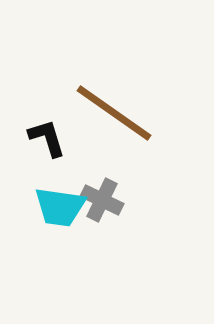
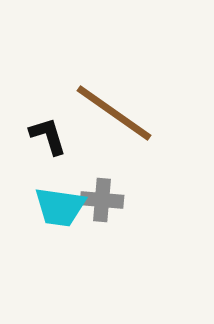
black L-shape: moved 1 px right, 2 px up
gray cross: rotated 21 degrees counterclockwise
